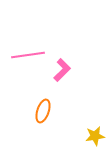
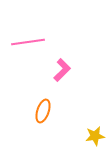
pink line: moved 13 px up
